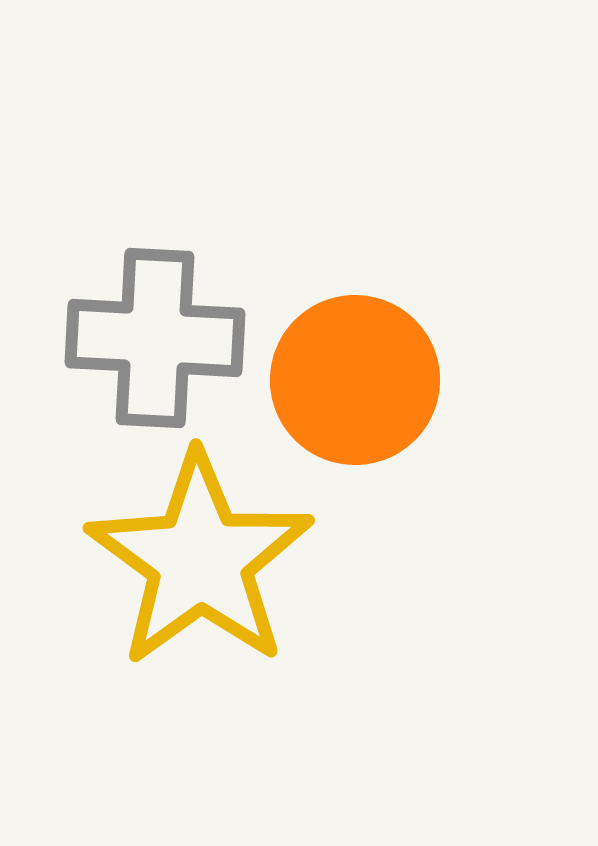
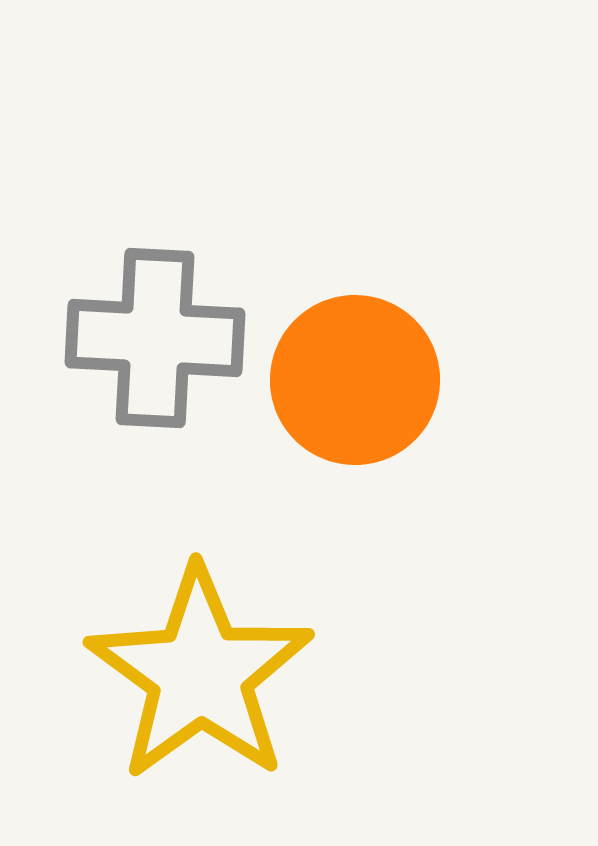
yellow star: moved 114 px down
